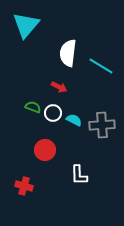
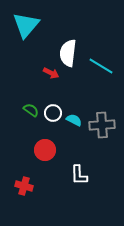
red arrow: moved 8 px left, 14 px up
green semicircle: moved 2 px left, 3 px down; rotated 14 degrees clockwise
